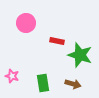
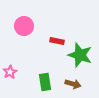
pink circle: moved 2 px left, 3 px down
pink star: moved 2 px left, 4 px up; rotated 24 degrees clockwise
green rectangle: moved 2 px right, 1 px up
